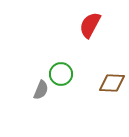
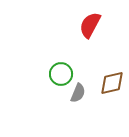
brown diamond: rotated 16 degrees counterclockwise
gray semicircle: moved 37 px right, 3 px down
